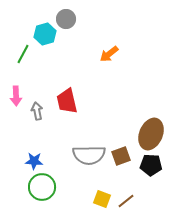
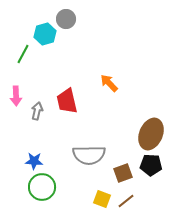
orange arrow: moved 29 px down; rotated 84 degrees clockwise
gray arrow: rotated 24 degrees clockwise
brown square: moved 2 px right, 17 px down
